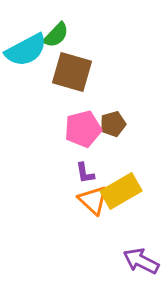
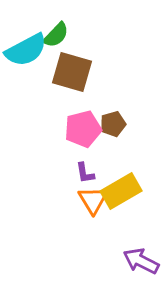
orange triangle: rotated 16 degrees clockwise
